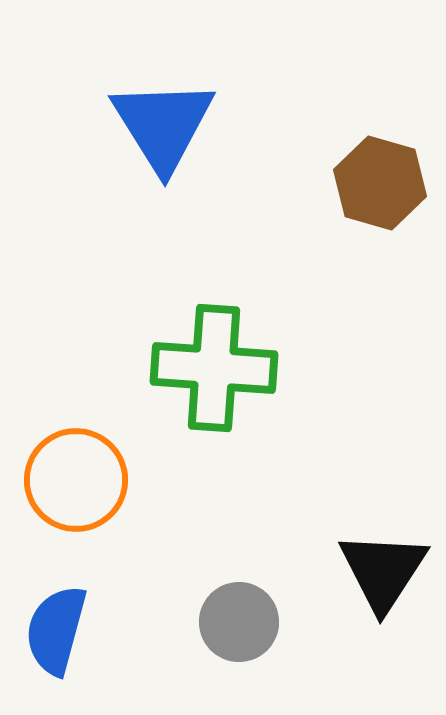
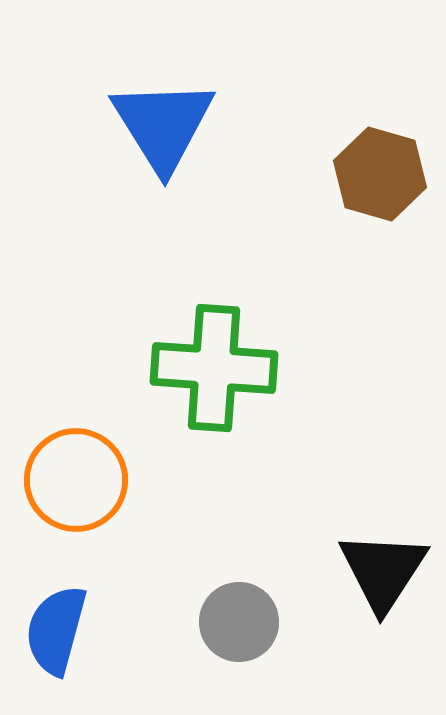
brown hexagon: moved 9 px up
